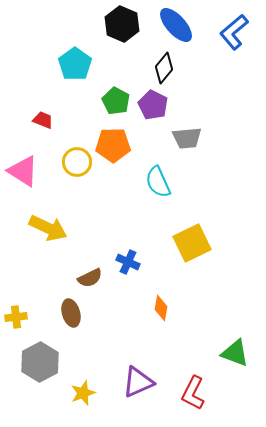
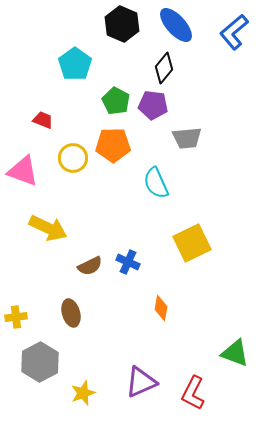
purple pentagon: rotated 20 degrees counterclockwise
yellow circle: moved 4 px left, 4 px up
pink triangle: rotated 12 degrees counterclockwise
cyan semicircle: moved 2 px left, 1 px down
brown semicircle: moved 12 px up
purple triangle: moved 3 px right
